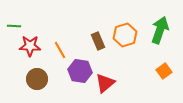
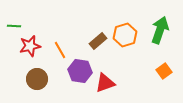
brown rectangle: rotated 72 degrees clockwise
red star: rotated 15 degrees counterclockwise
red triangle: rotated 20 degrees clockwise
